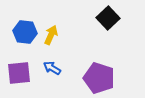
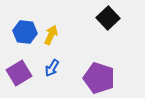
blue arrow: rotated 90 degrees counterclockwise
purple square: rotated 25 degrees counterclockwise
